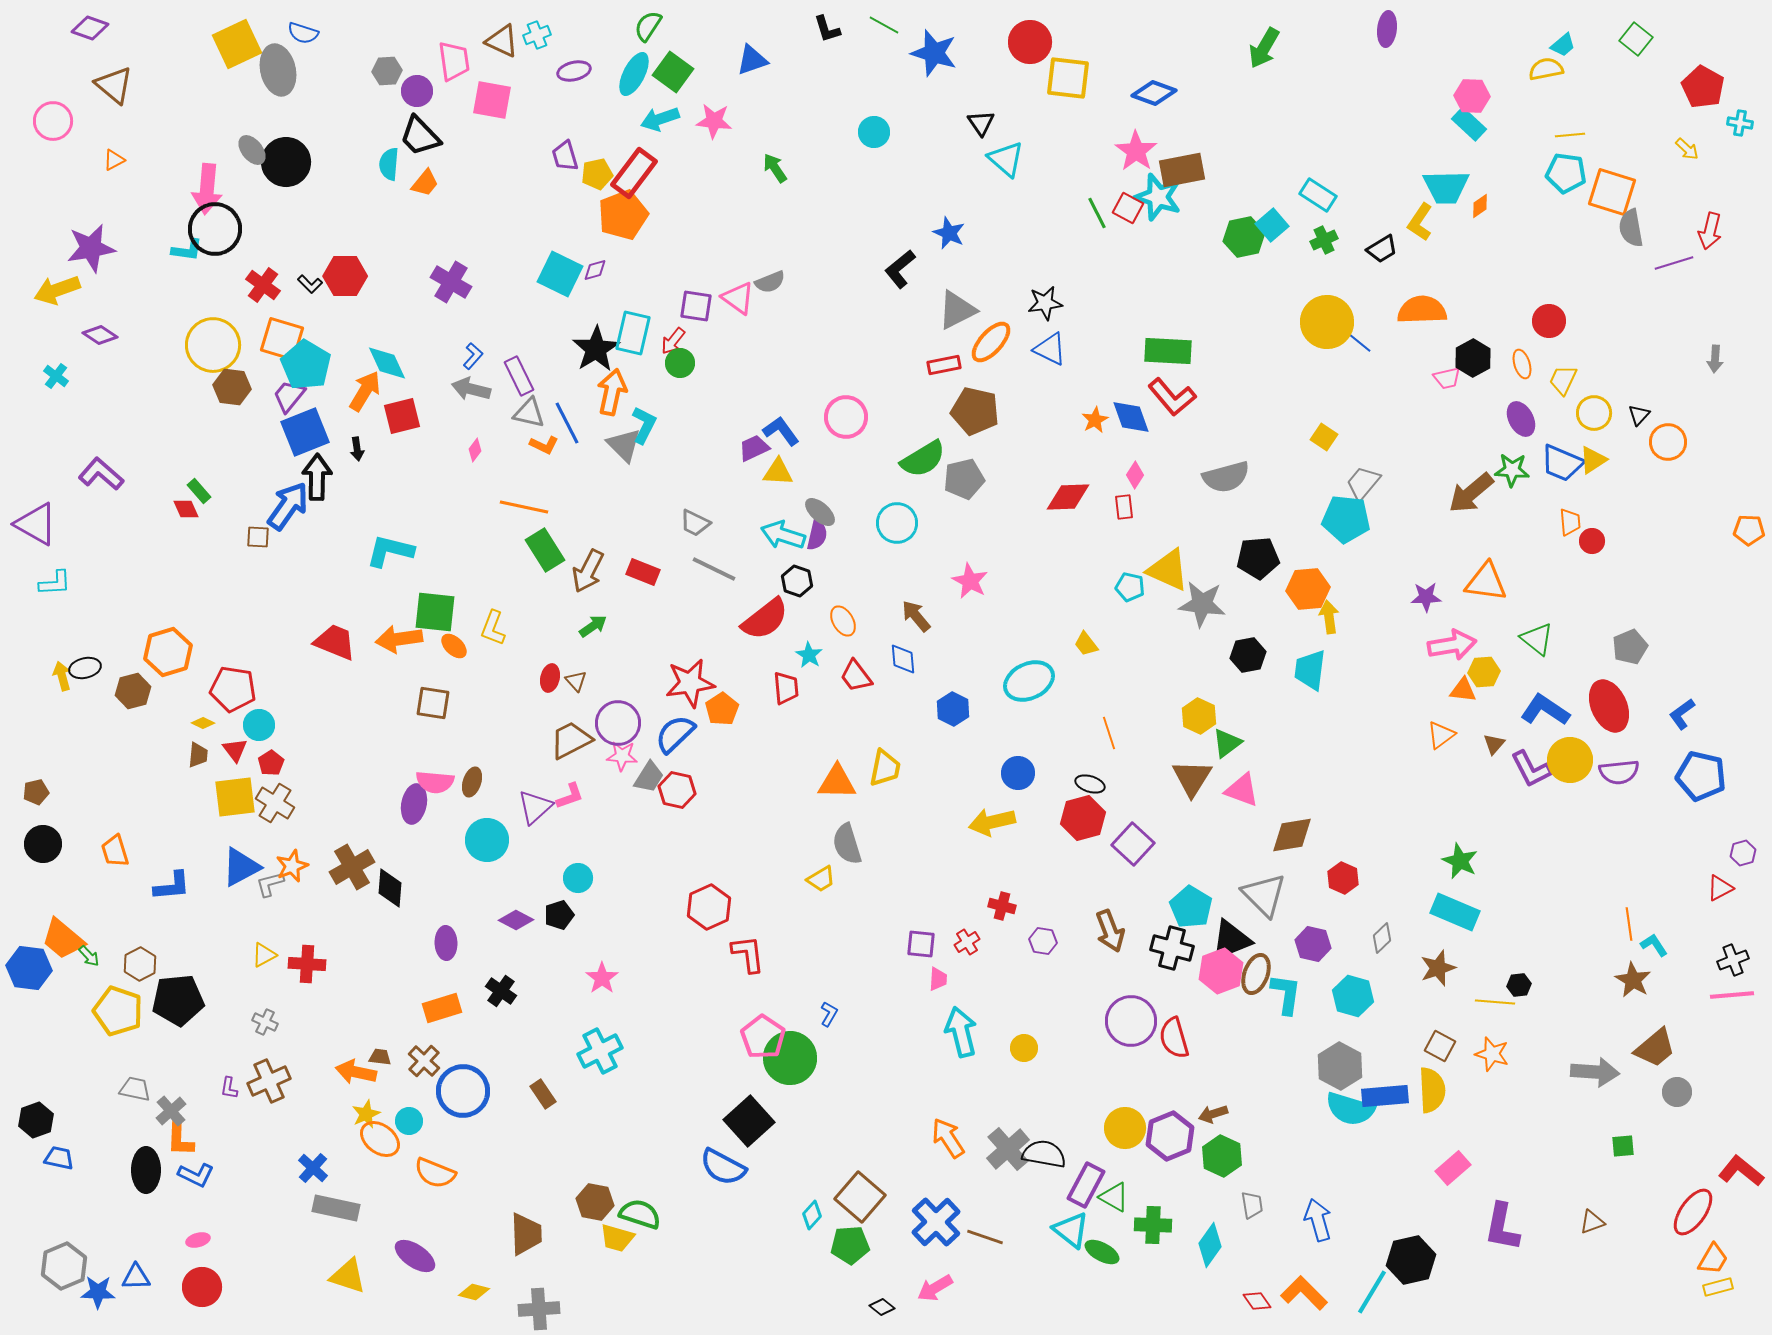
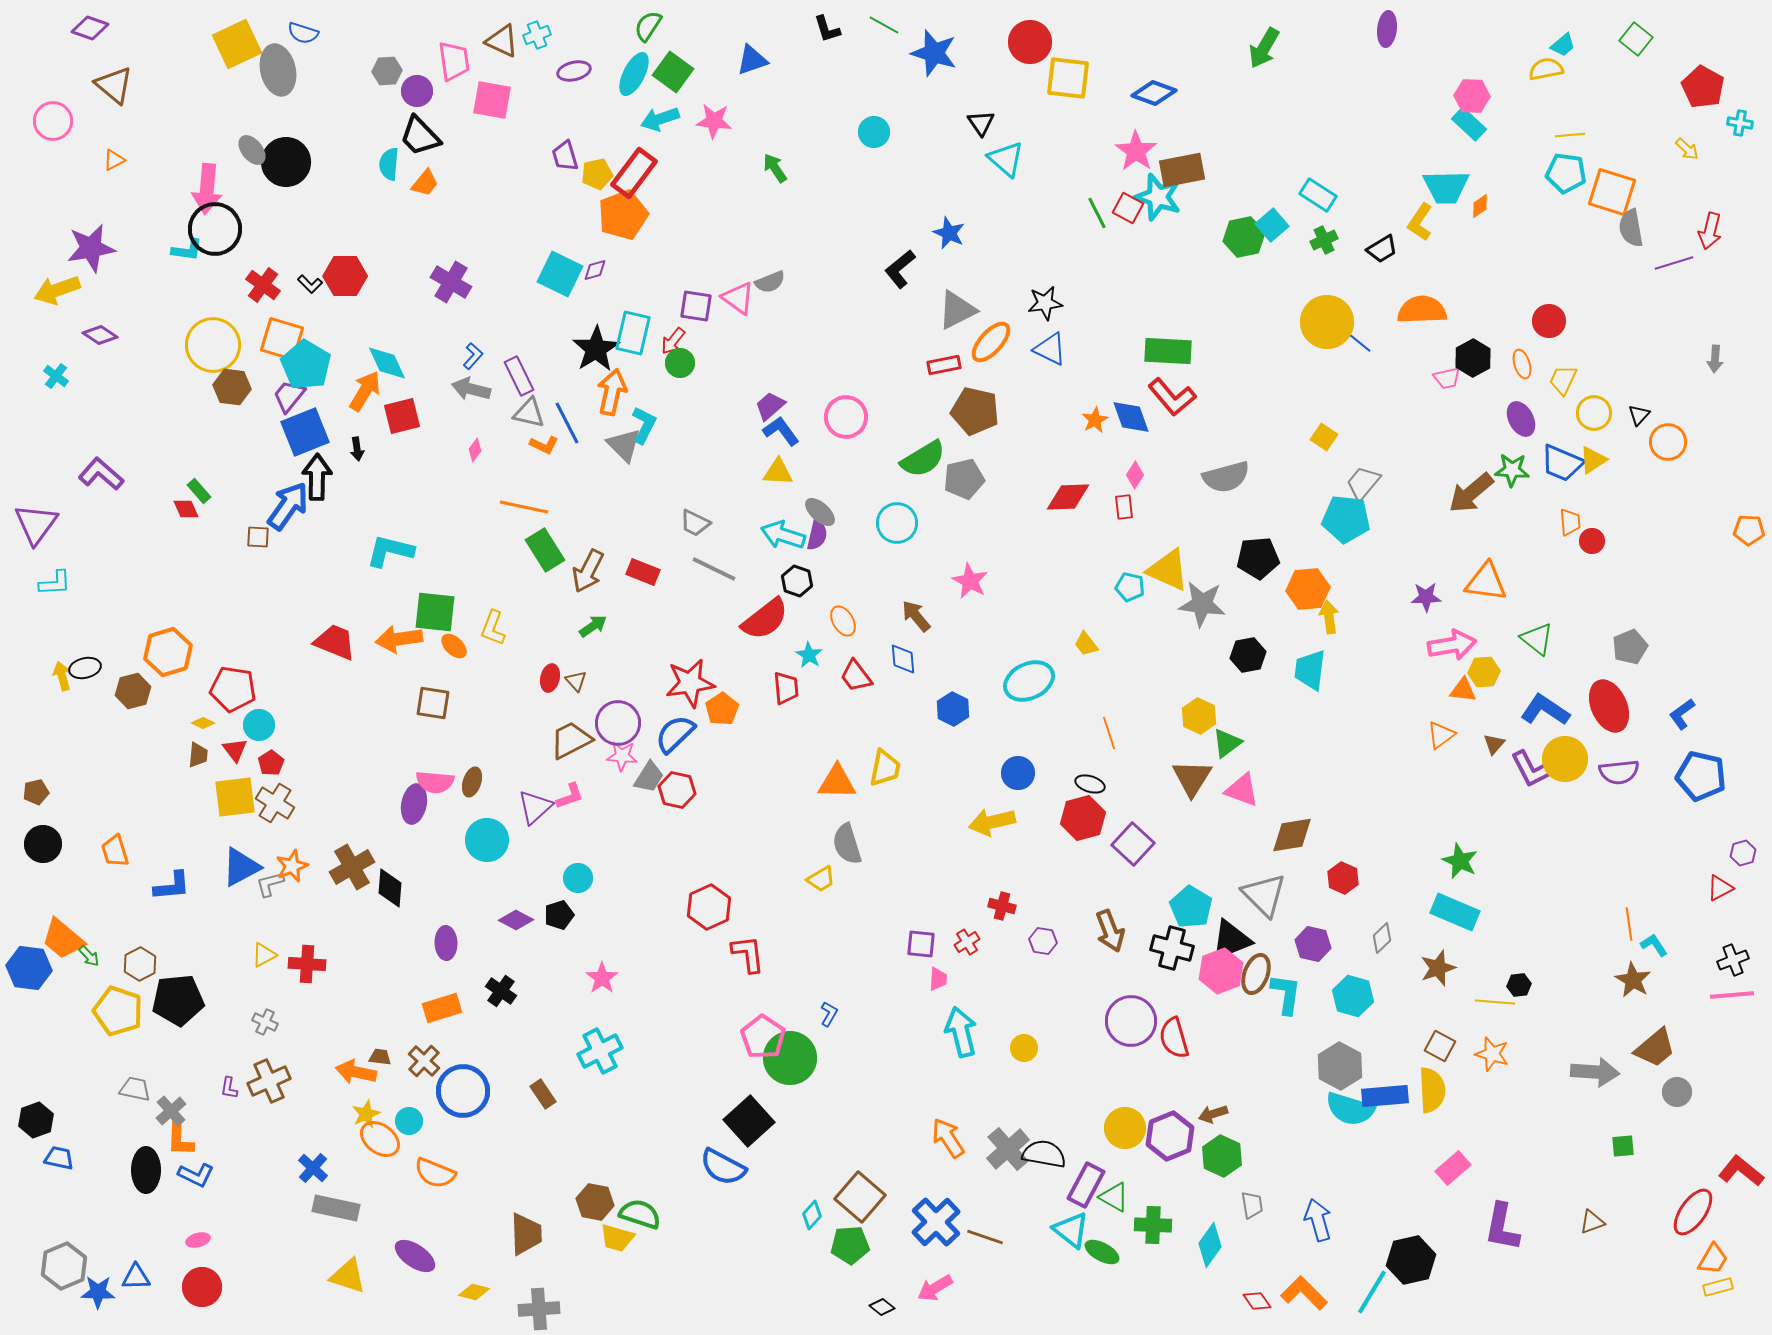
purple trapezoid at (754, 448): moved 16 px right, 42 px up; rotated 16 degrees counterclockwise
purple triangle at (36, 524): rotated 36 degrees clockwise
yellow circle at (1570, 760): moved 5 px left, 1 px up
